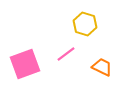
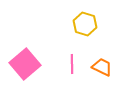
pink line: moved 6 px right, 10 px down; rotated 54 degrees counterclockwise
pink square: rotated 20 degrees counterclockwise
